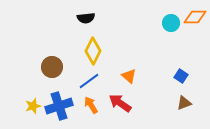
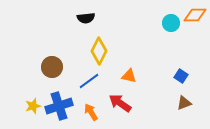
orange diamond: moved 2 px up
yellow diamond: moved 6 px right
orange triangle: rotated 28 degrees counterclockwise
orange arrow: moved 7 px down
